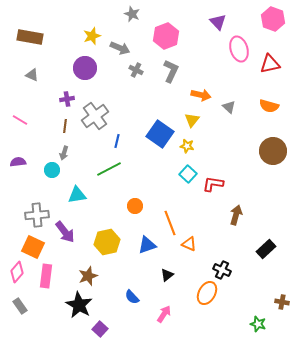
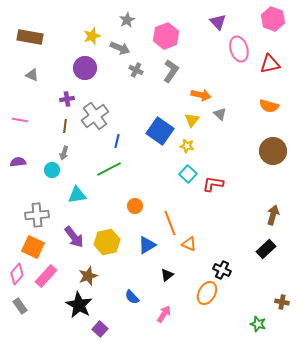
gray star at (132, 14): moved 5 px left, 6 px down; rotated 21 degrees clockwise
gray L-shape at (171, 71): rotated 10 degrees clockwise
gray triangle at (229, 107): moved 9 px left, 7 px down
pink line at (20, 120): rotated 21 degrees counterclockwise
blue square at (160, 134): moved 3 px up
brown arrow at (236, 215): moved 37 px right
purple arrow at (65, 232): moved 9 px right, 5 px down
blue triangle at (147, 245): rotated 12 degrees counterclockwise
pink diamond at (17, 272): moved 2 px down
pink rectangle at (46, 276): rotated 35 degrees clockwise
